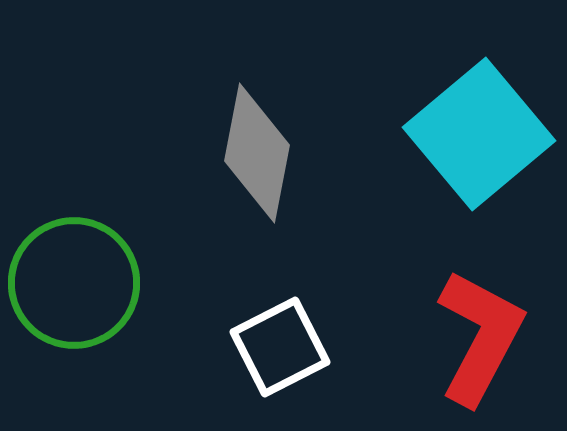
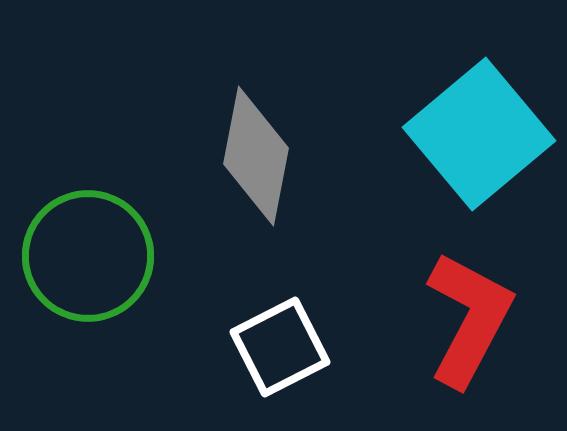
gray diamond: moved 1 px left, 3 px down
green circle: moved 14 px right, 27 px up
red L-shape: moved 11 px left, 18 px up
